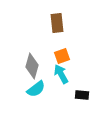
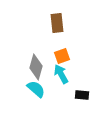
gray diamond: moved 4 px right, 1 px down
cyan semicircle: rotated 102 degrees counterclockwise
